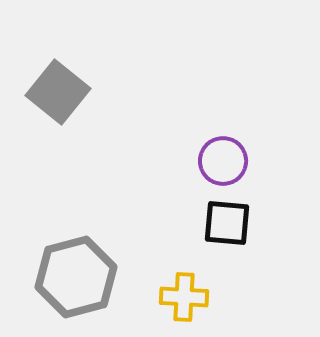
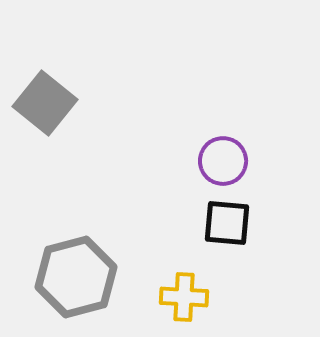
gray square: moved 13 px left, 11 px down
